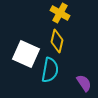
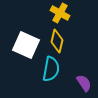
white square: moved 9 px up
cyan semicircle: moved 1 px right, 1 px up
